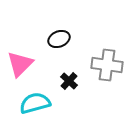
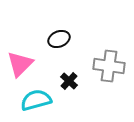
gray cross: moved 2 px right, 1 px down
cyan semicircle: moved 1 px right, 3 px up
